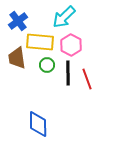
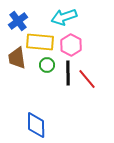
cyan arrow: rotated 25 degrees clockwise
red line: rotated 20 degrees counterclockwise
blue diamond: moved 2 px left, 1 px down
